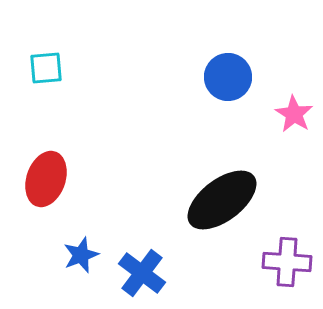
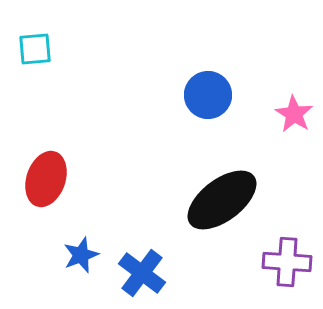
cyan square: moved 11 px left, 19 px up
blue circle: moved 20 px left, 18 px down
